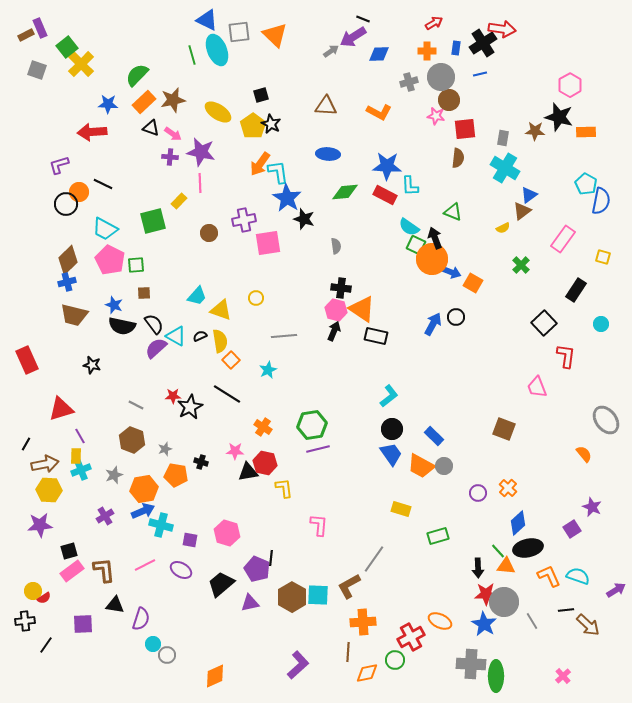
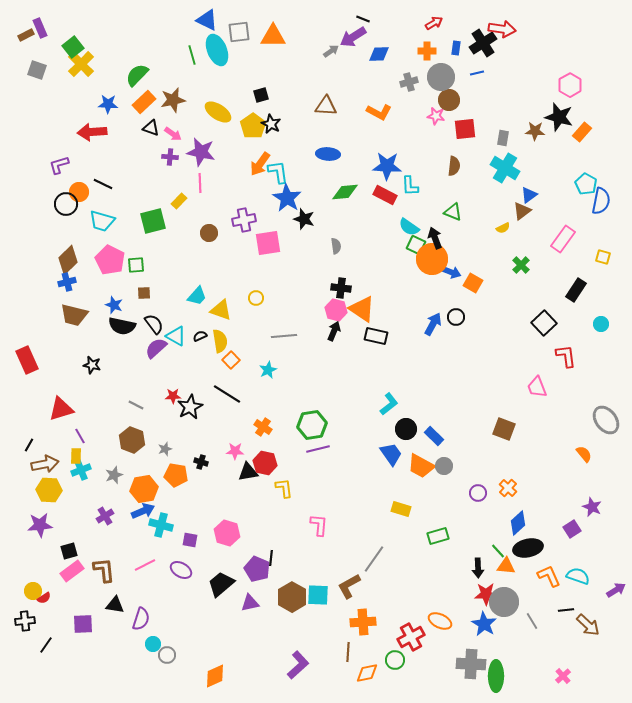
orange triangle at (275, 35): moved 2 px left, 1 px down; rotated 44 degrees counterclockwise
green square at (67, 47): moved 6 px right
blue line at (480, 74): moved 3 px left, 1 px up
orange rectangle at (586, 132): moved 4 px left; rotated 48 degrees counterclockwise
brown semicircle at (458, 158): moved 4 px left, 8 px down
cyan trapezoid at (105, 229): moved 3 px left, 8 px up; rotated 12 degrees counterclockwise
red L-shape at (566, 356): rotated 15 degrees counterclockwise
cyan L-shape at (389, 396): moved 8 px down
black circle at (392, 429): moved 14 px right
black line at (26, 444): moved 3 px right, 1 px down
